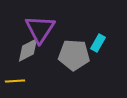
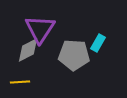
yellow line: moved 5 px right, 1 px down
